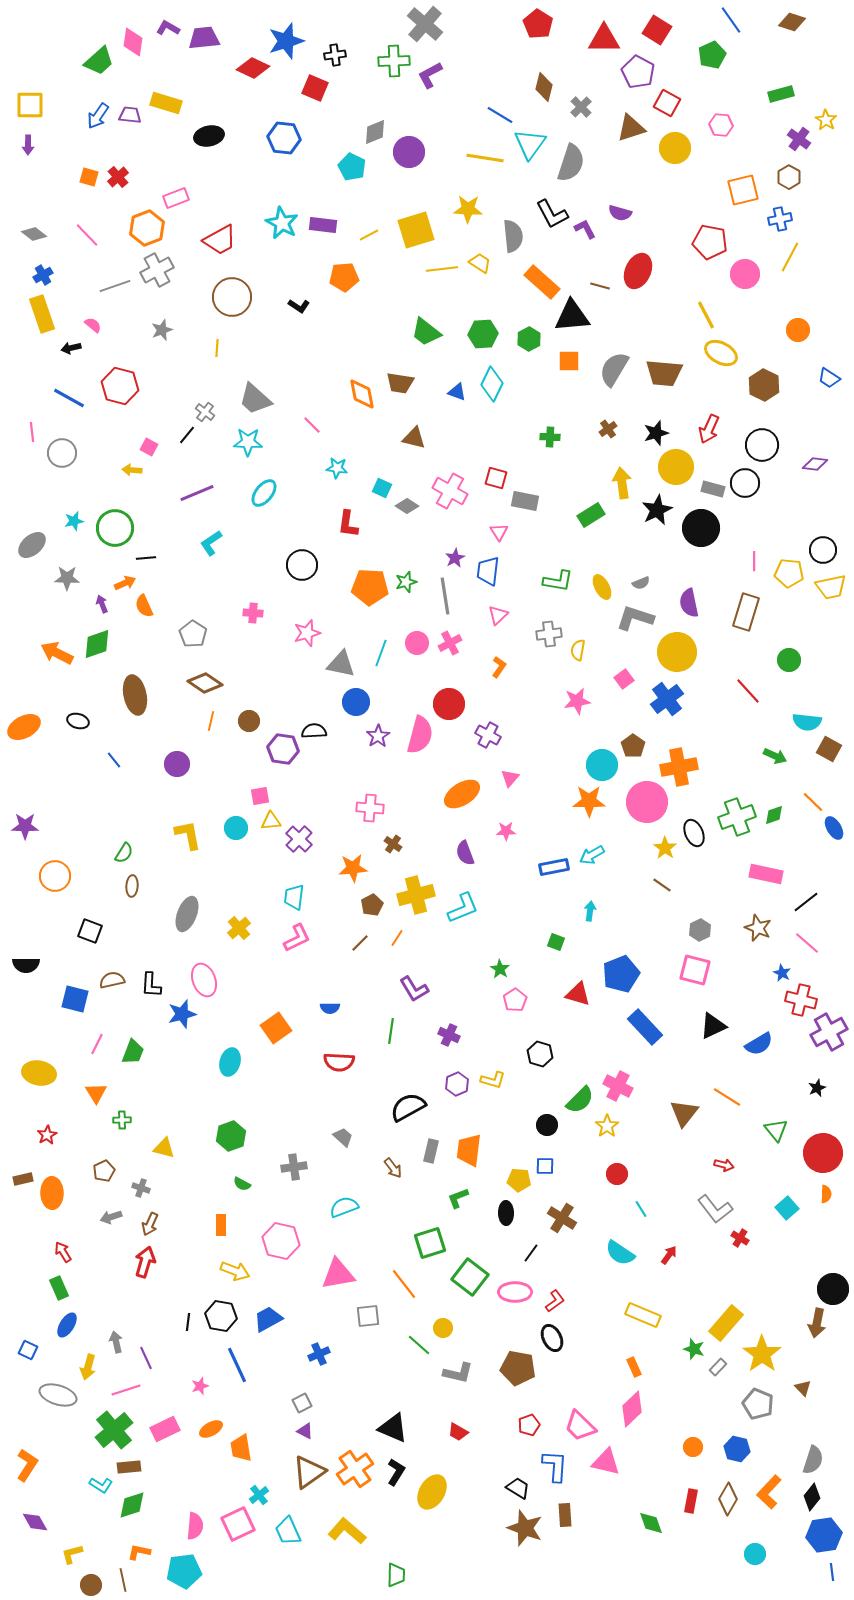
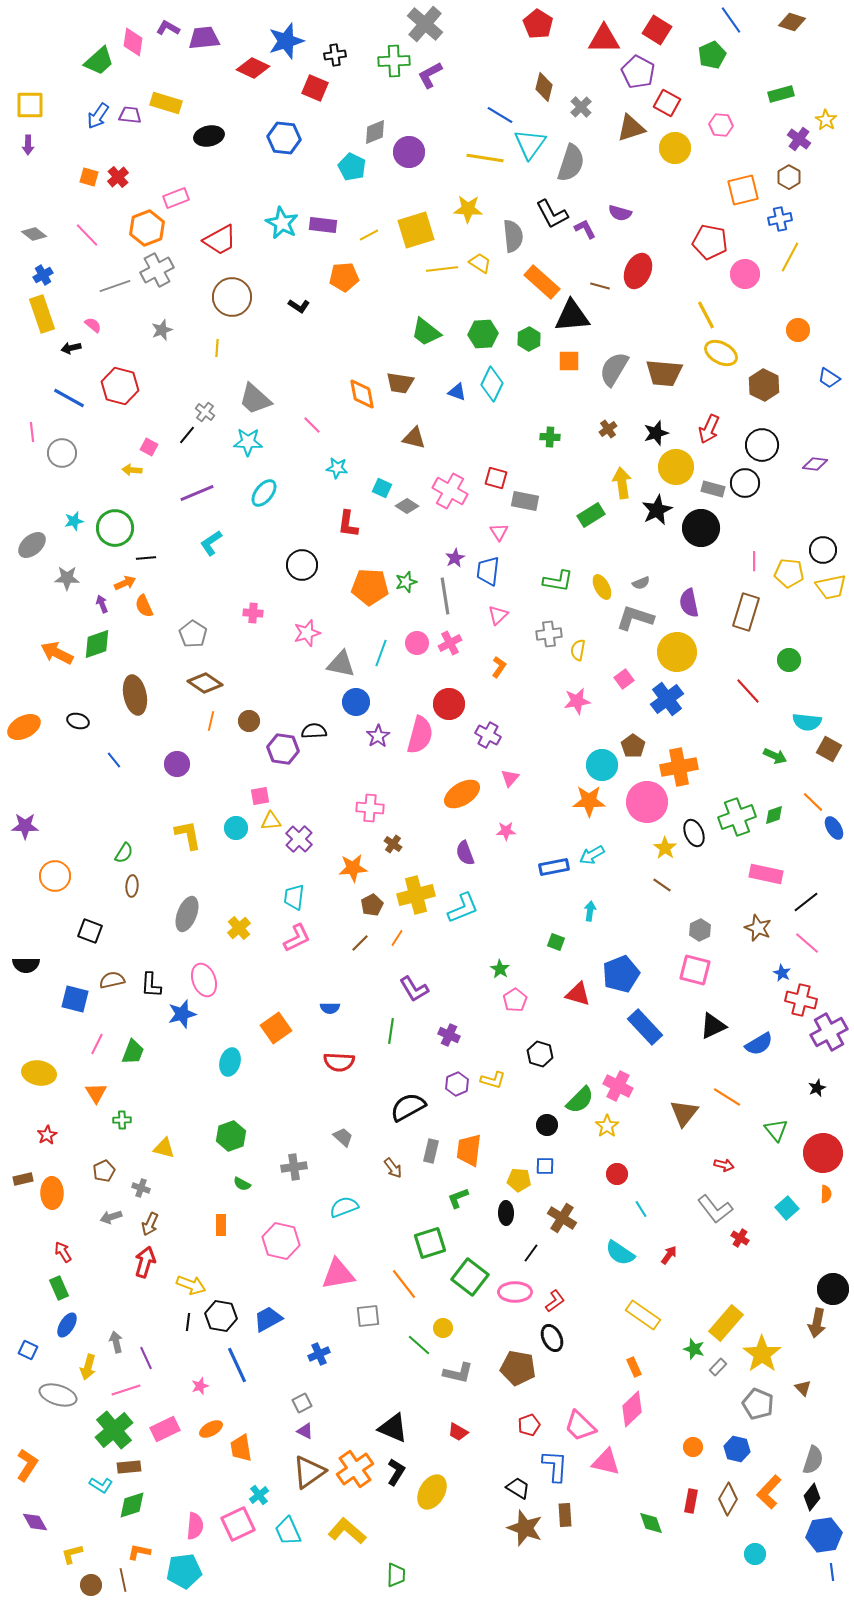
yellow arrow at (235, 1271): moved 44 px left, 14 px down
yellow rectangle at (643, 1315): rotated 12 degrees clockwise
